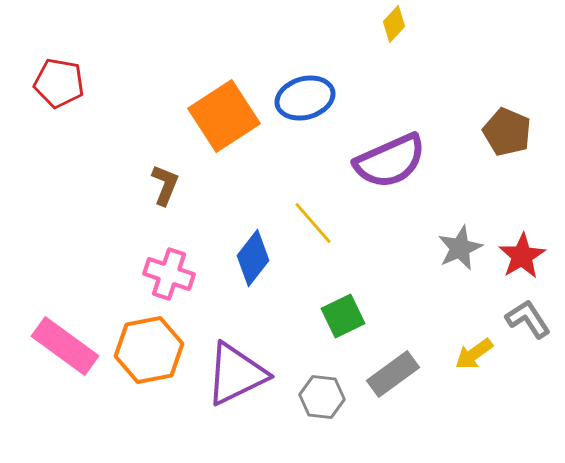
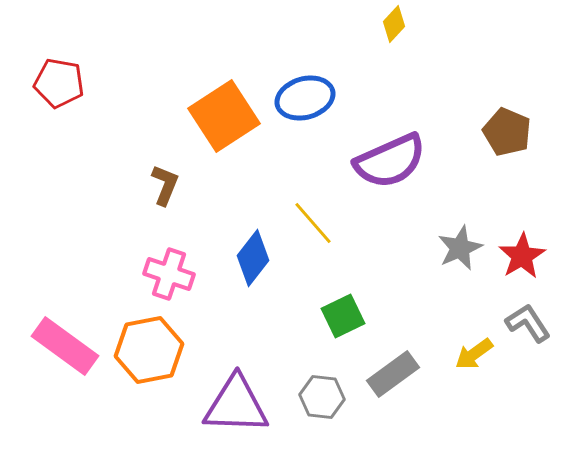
gray L-shape: moved 4 px down
purple triangle: moved 31 px down; rotated 28 degrees clockwise
